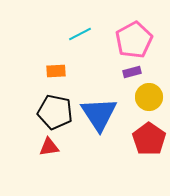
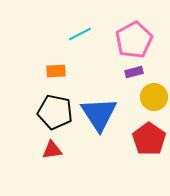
purple rectangle: moved 2 px right
yellow circle: moved 5 px right
red triangle: moved 3 px right, 3 px down
